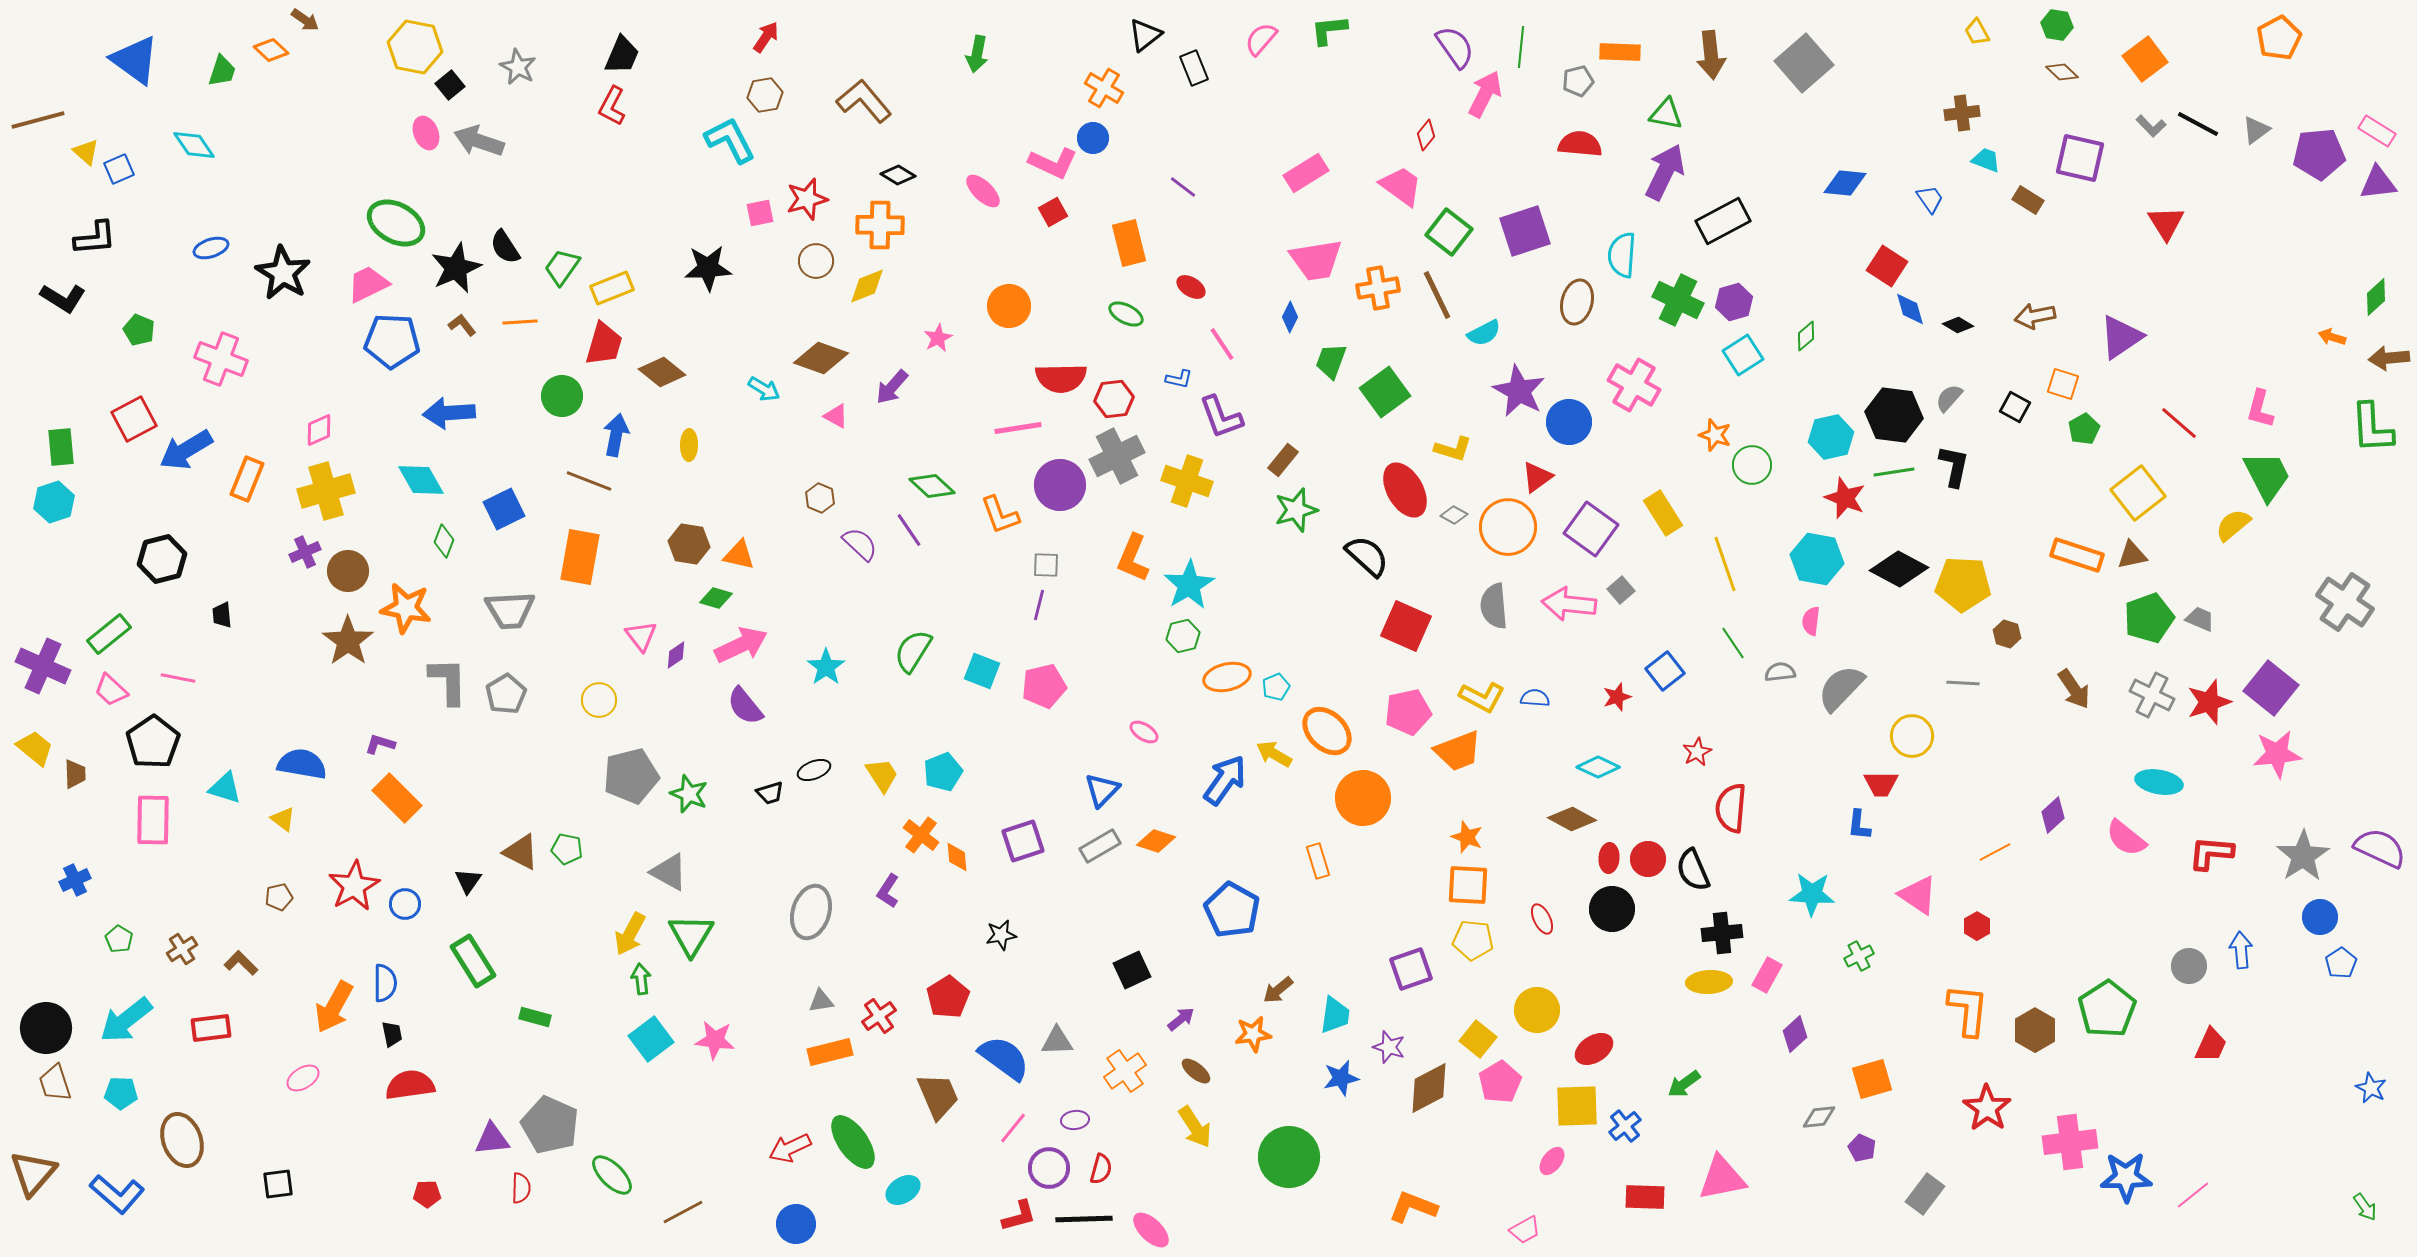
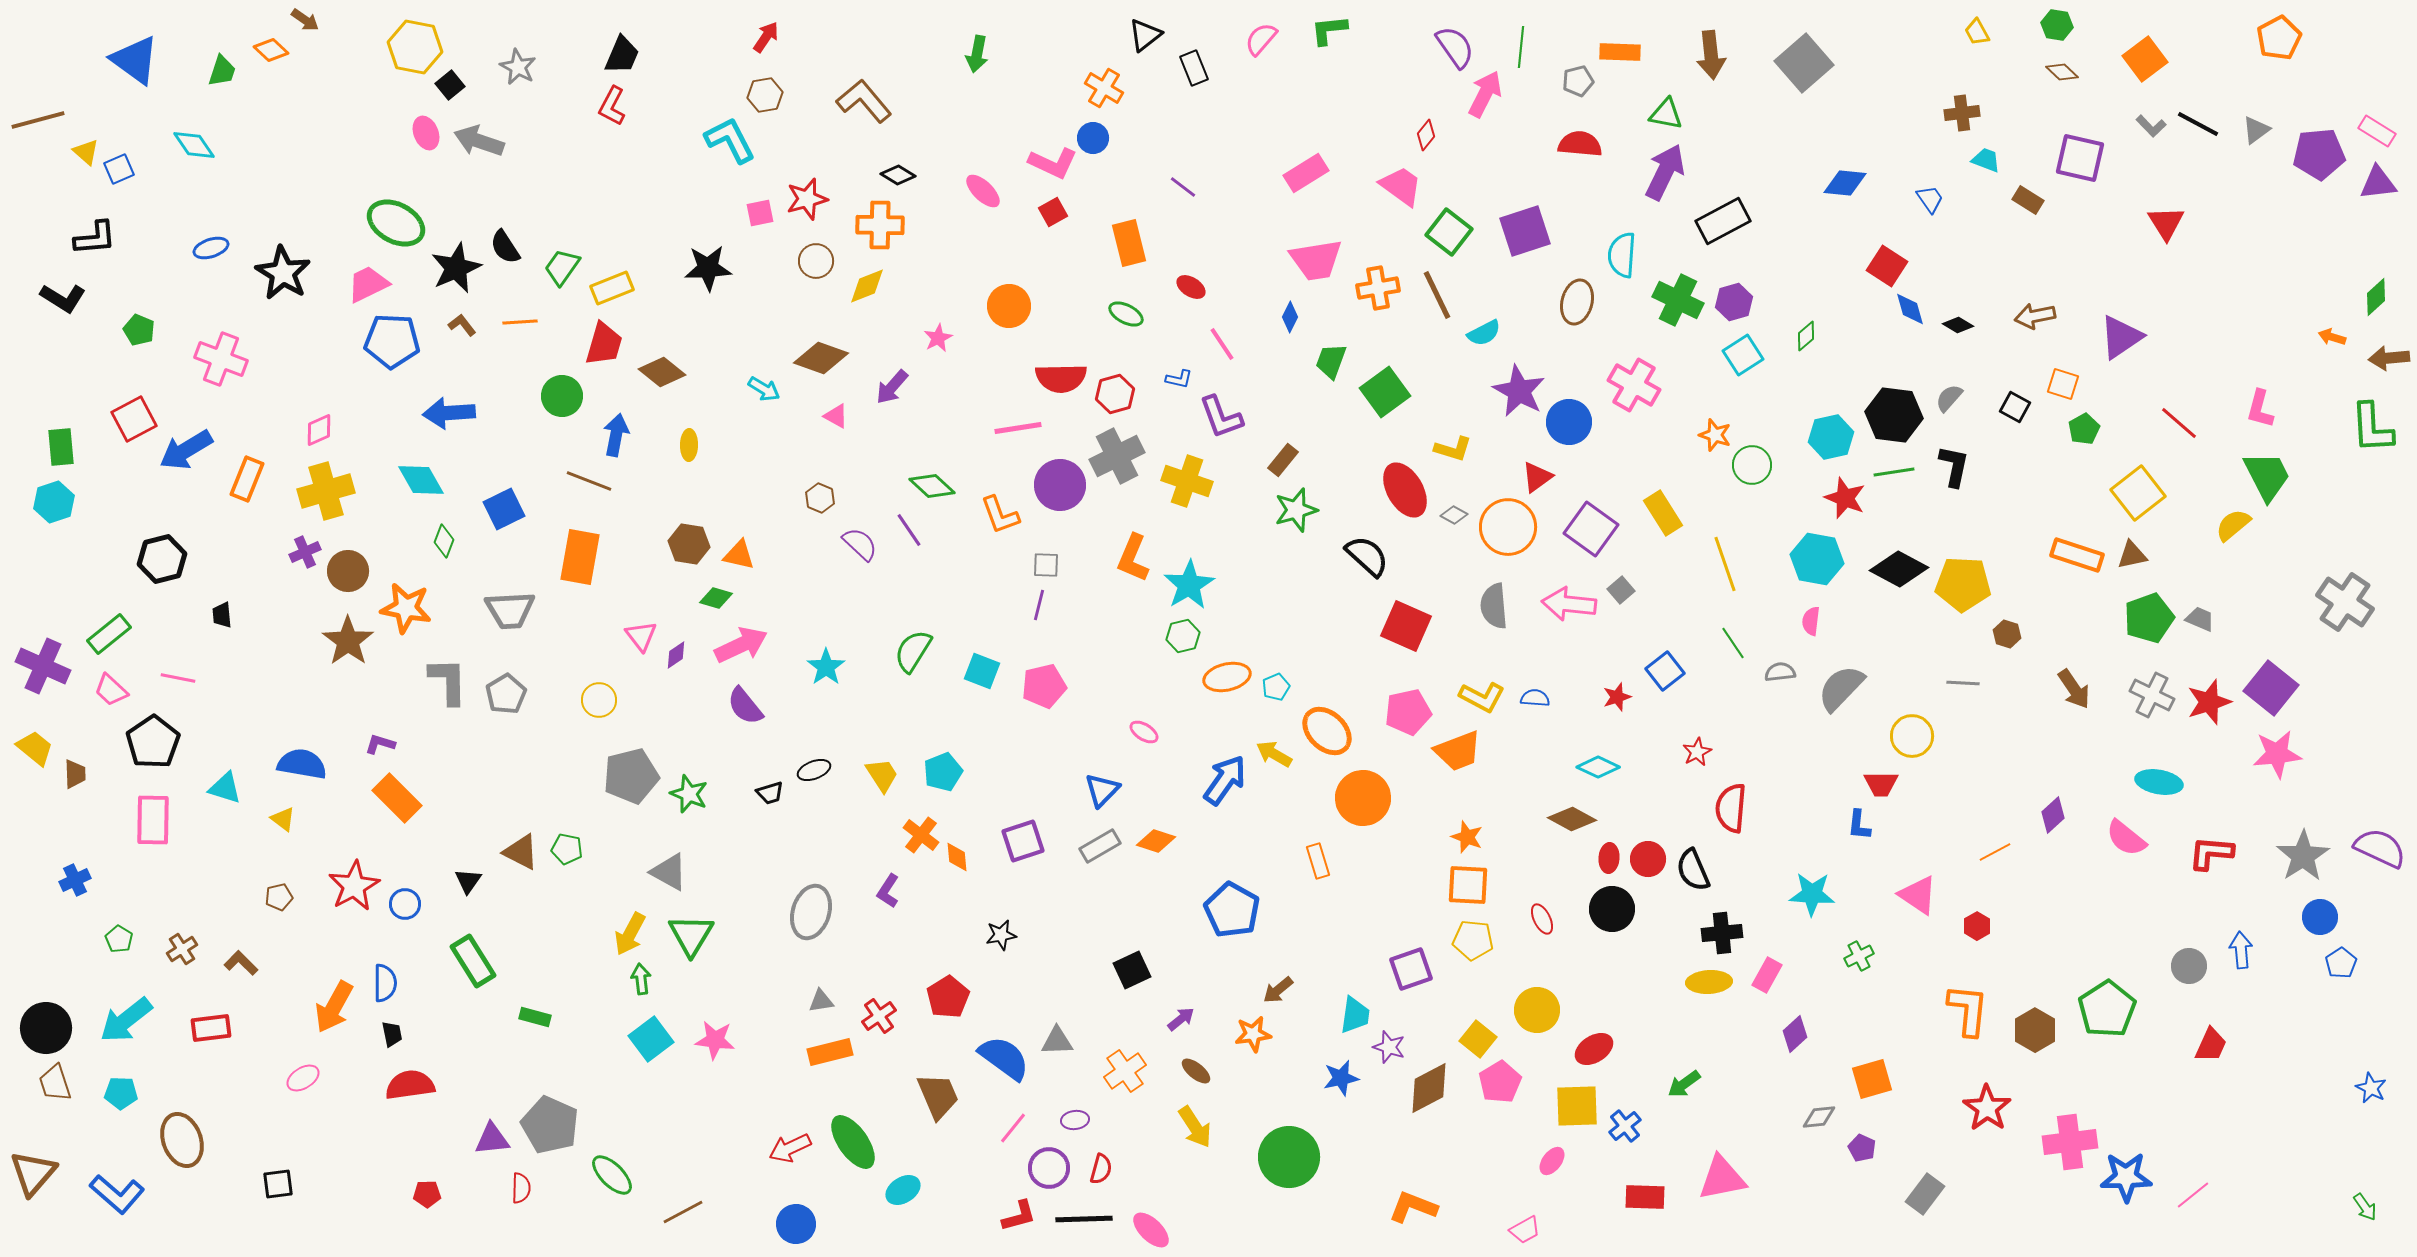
red hexagon at (1114, 399): moved 1 px right, 5 px up; rotated 9 degrees counterclockwise
cyan trapezoid at (1335, 1015): moved 20 px right
